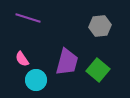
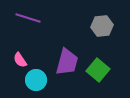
gray hexagon: moved 2 px right
pink semicircle: moved 2 px left, 1 px down
